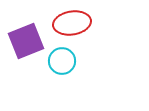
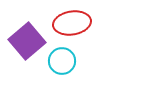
purple square: moved 1 px right; rotated 18 degrees counterclockwise
